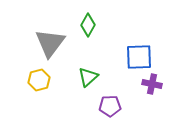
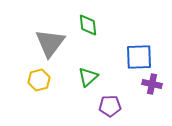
green diamond: rotated 35 degrees counterclockwise
